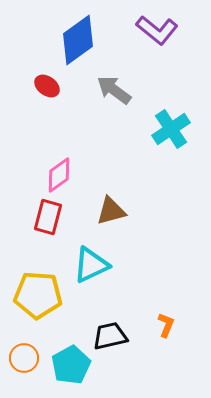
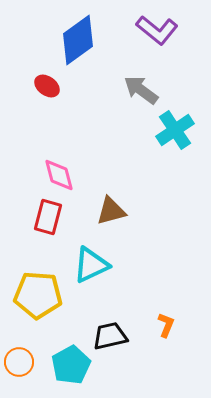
gray arrow: moved 27 px right
cyan cross: moved 4 px right, 1 px down
pink diamond: rotated 69 degrees counterclockwise
orange circle: moved 5 px left, 4 px down
